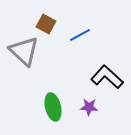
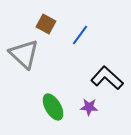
blue line: rotated 25 degrees counterclockwise
gray triangle: moved 3 px down
black L-shape: moved 1 px down
green ellipse: rotated 16 degrees counterclockwise
